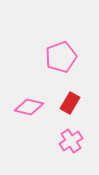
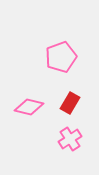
pink cross: moved 1 px left, 2 px up
